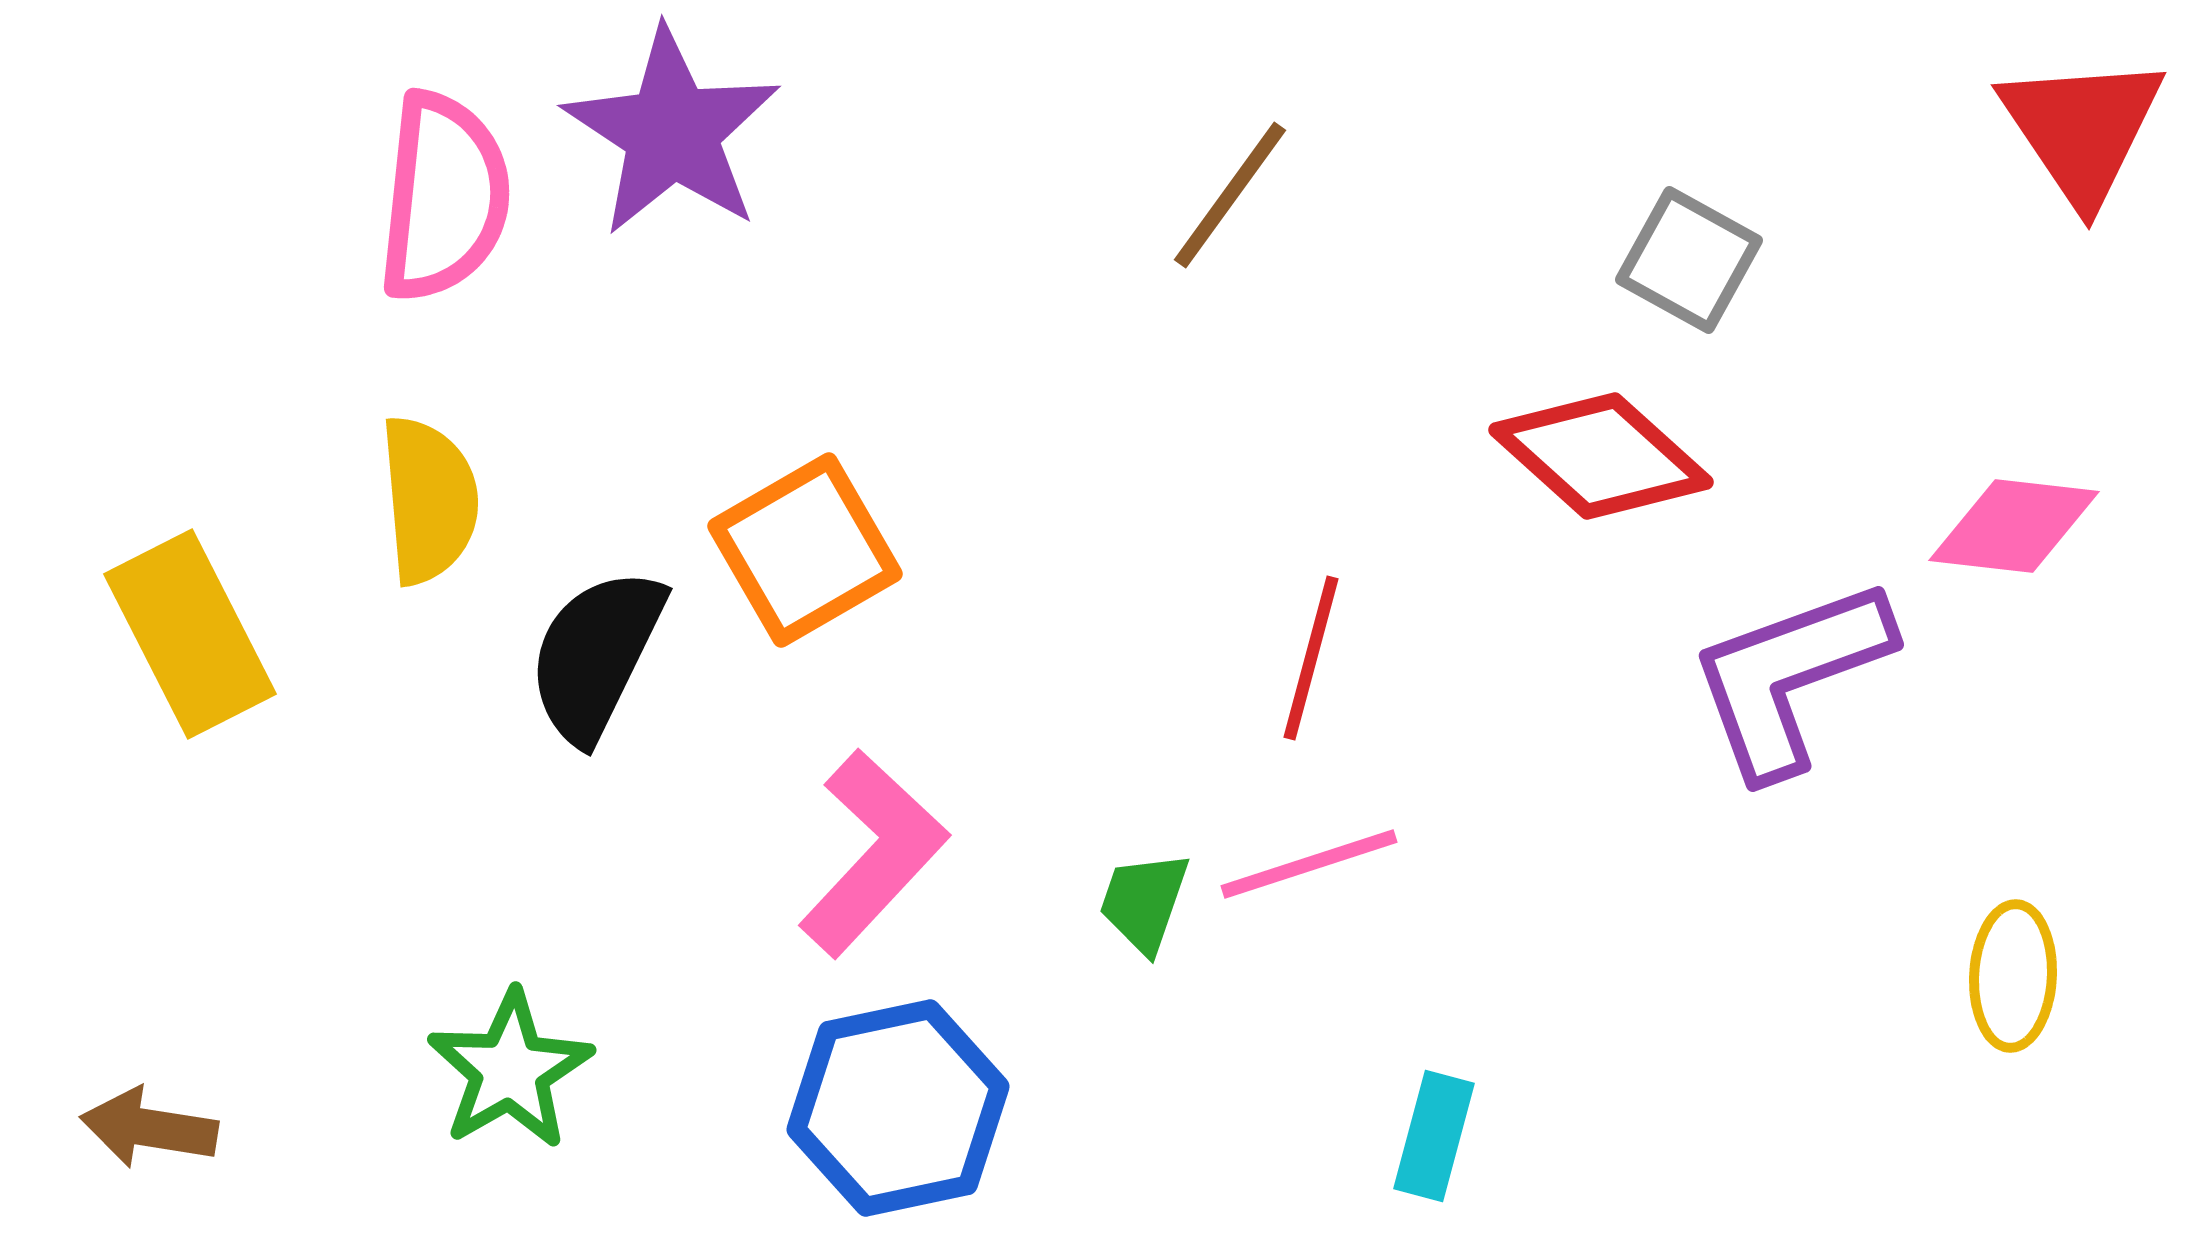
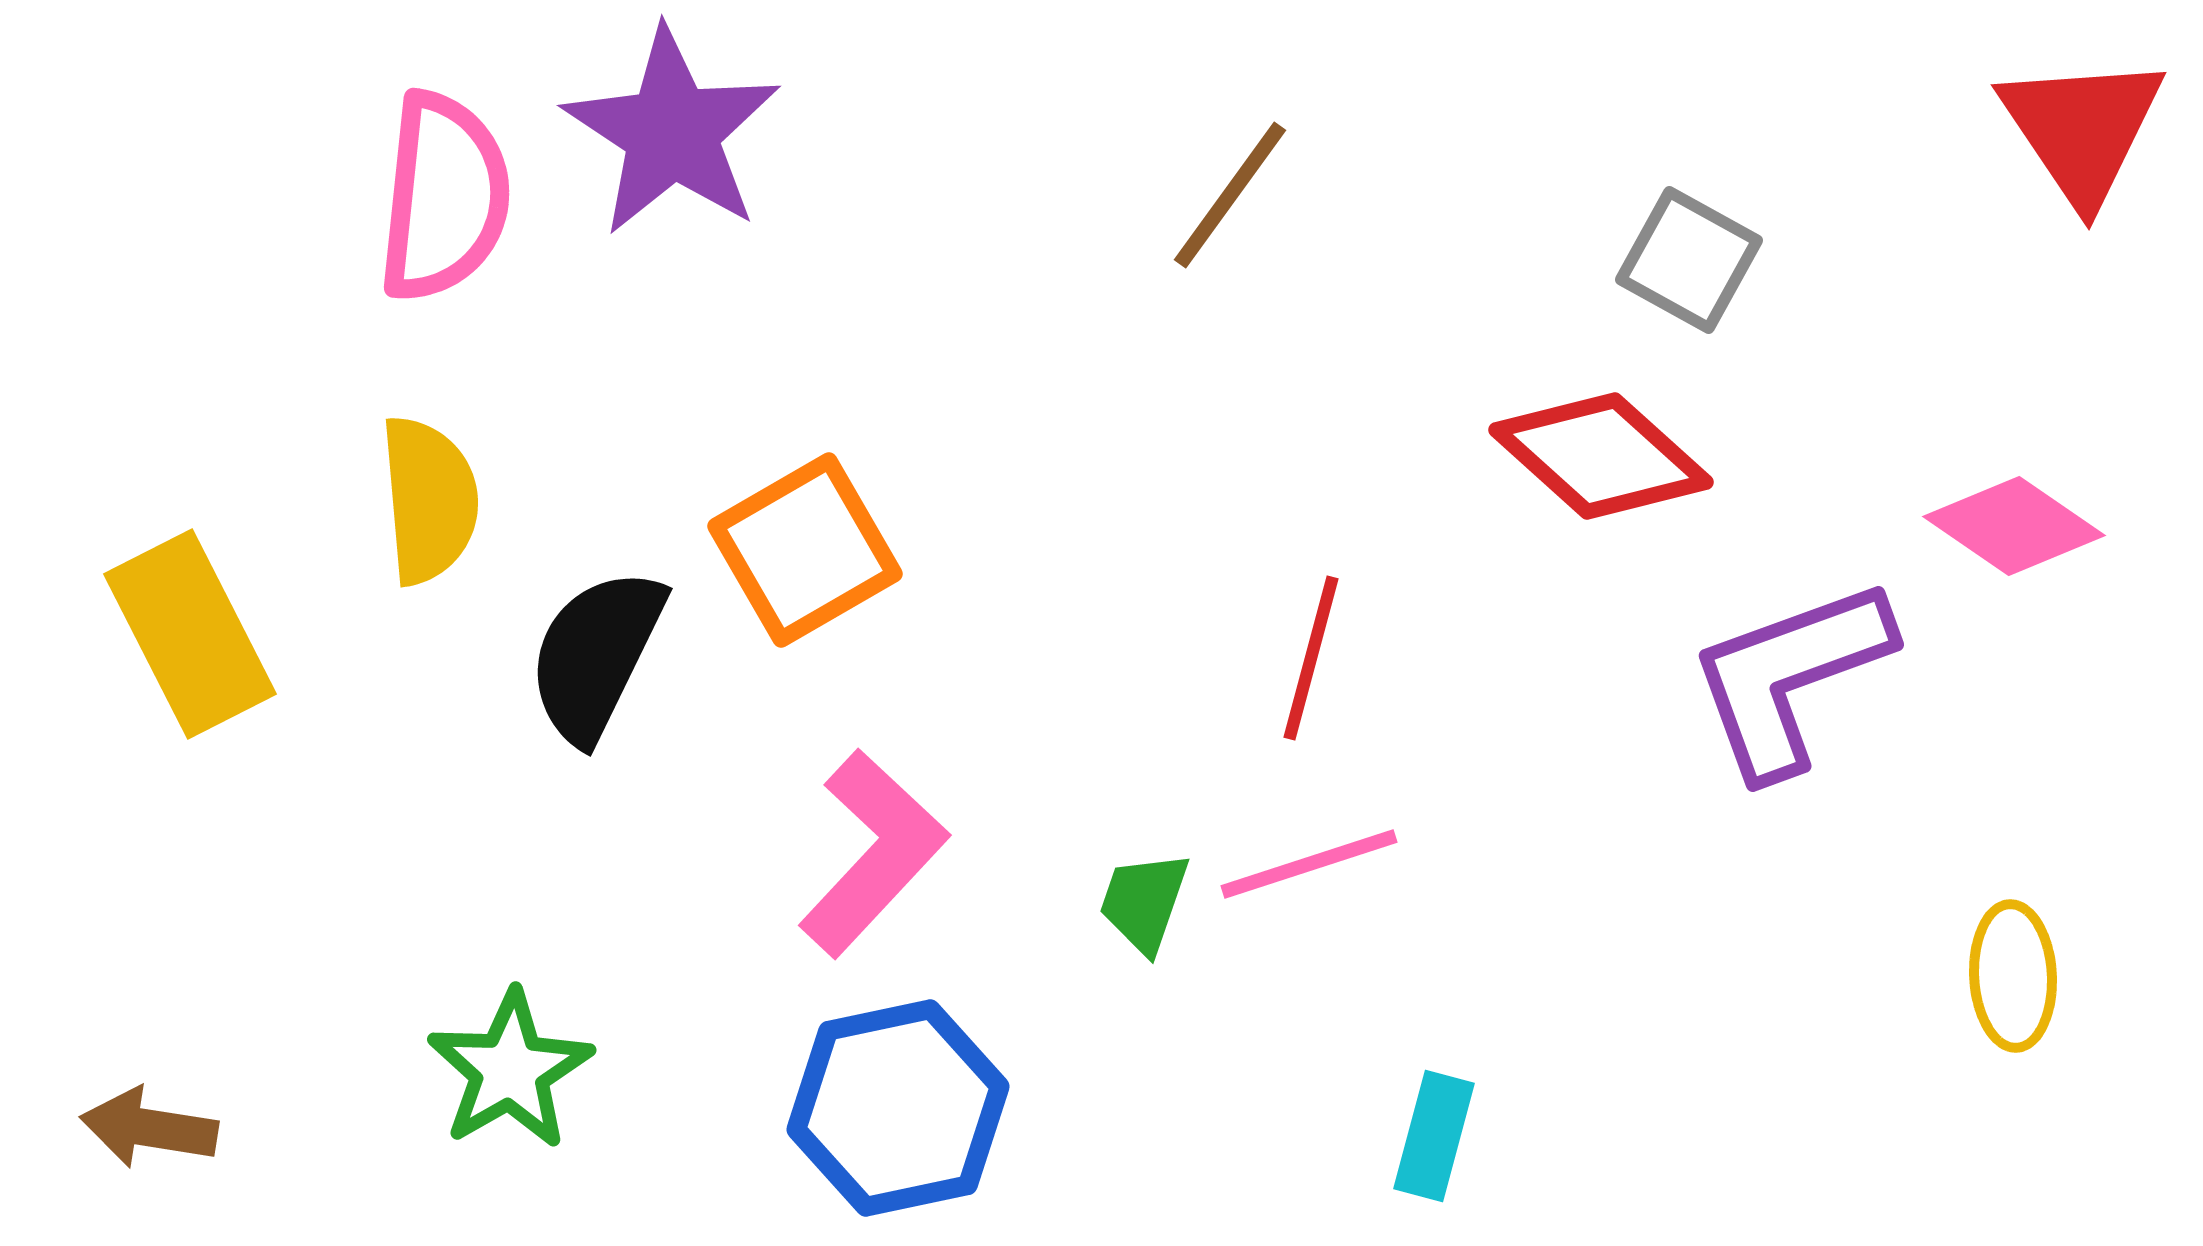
pink diamond: rotated 28 degrees clockwise
yellow ellipse: rotated 6 degrees counterclockwise
